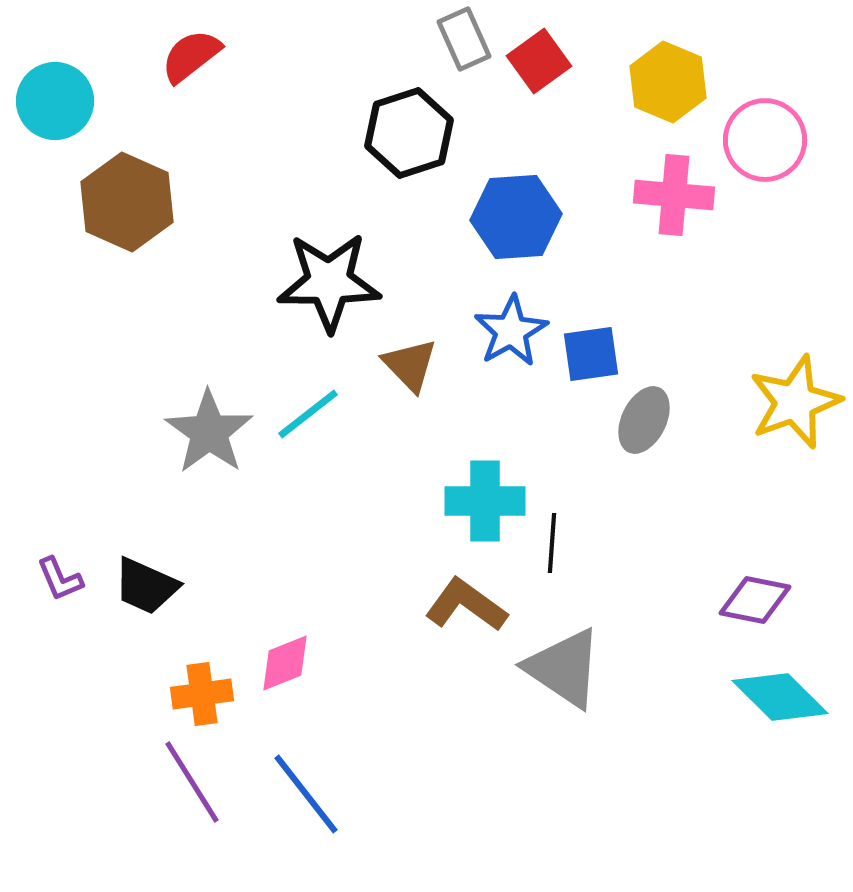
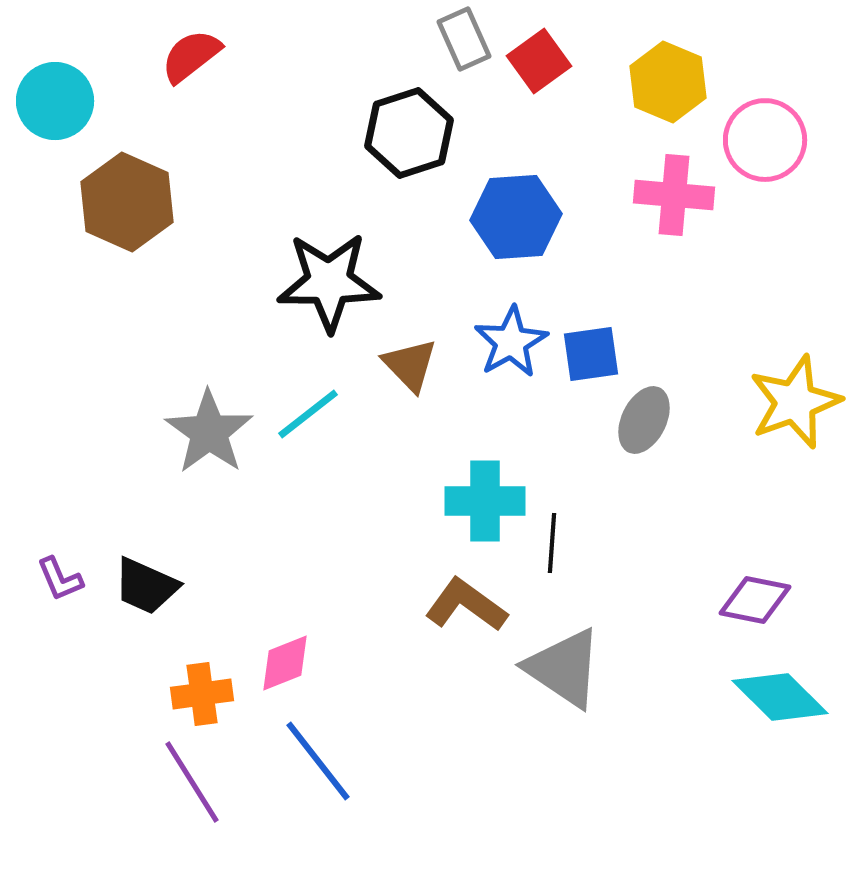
blue star: moved 11 px down
blue line: moved 12 px right, 33 px up
